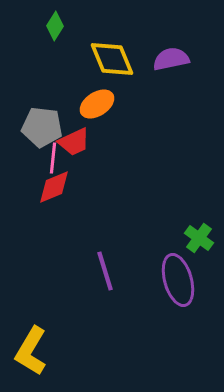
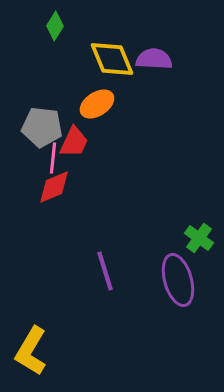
purple semicircle: moved 17 px left; rotated 15 degrees clockwise
red trapezoid: rotated 40 degrees counterclockwise
